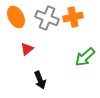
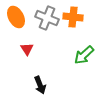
orange cross: rotated 18 degrees clockwise
red triangle: rotated 24 degrees counterclockwise
green arrow: moved 1 px left, 2 px up
black arrow: moved 5 px down
